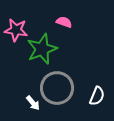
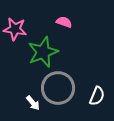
pink star: moved 1 px left, 1 px up
green star: moved 1 px right, 3 px down
gray circle: moved 1 px right
